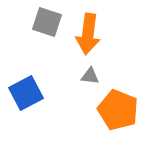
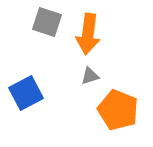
gray triangle: rotated 24 degrees counterclockwise
